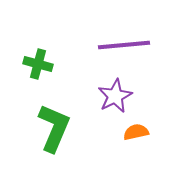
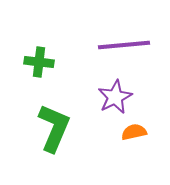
green cross: moved 1 px right, 2 px up; rotated 8 degrees counterclockwise
purple star: moved 1 px down
orange semicircle: moved 2 px left
